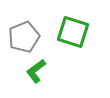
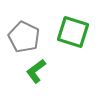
gray pentagon: rotated 24 degrees counterclockwise
